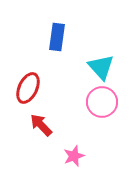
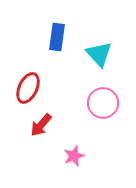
cyan triangle: moved 2 px left, 13 px up
pink circle: moved 1 px right, 1 px down
red arrow: rotated 95 degrees counterclockwise
